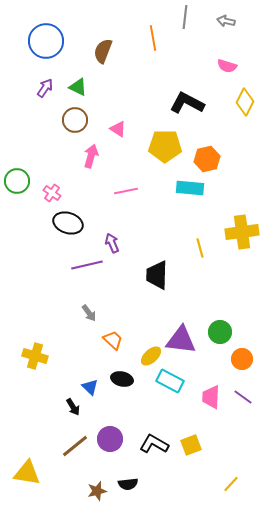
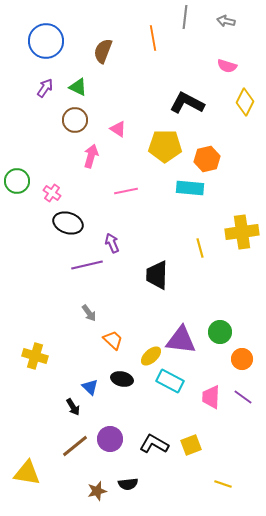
yellow line at (231, 484): moved 8 px left; rotated 66 degrees clockwise
